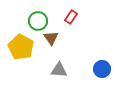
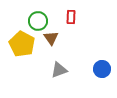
red rectangle: rotated 32 degrees counterclockwise
yellow pentagon: moved 1 px right, 3 px up
gray triangle: rotated 24 degrees counterclockwise
